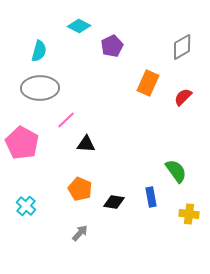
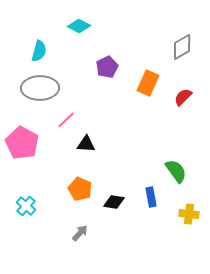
purple pentagon: moved 5 px left, 21 px down
